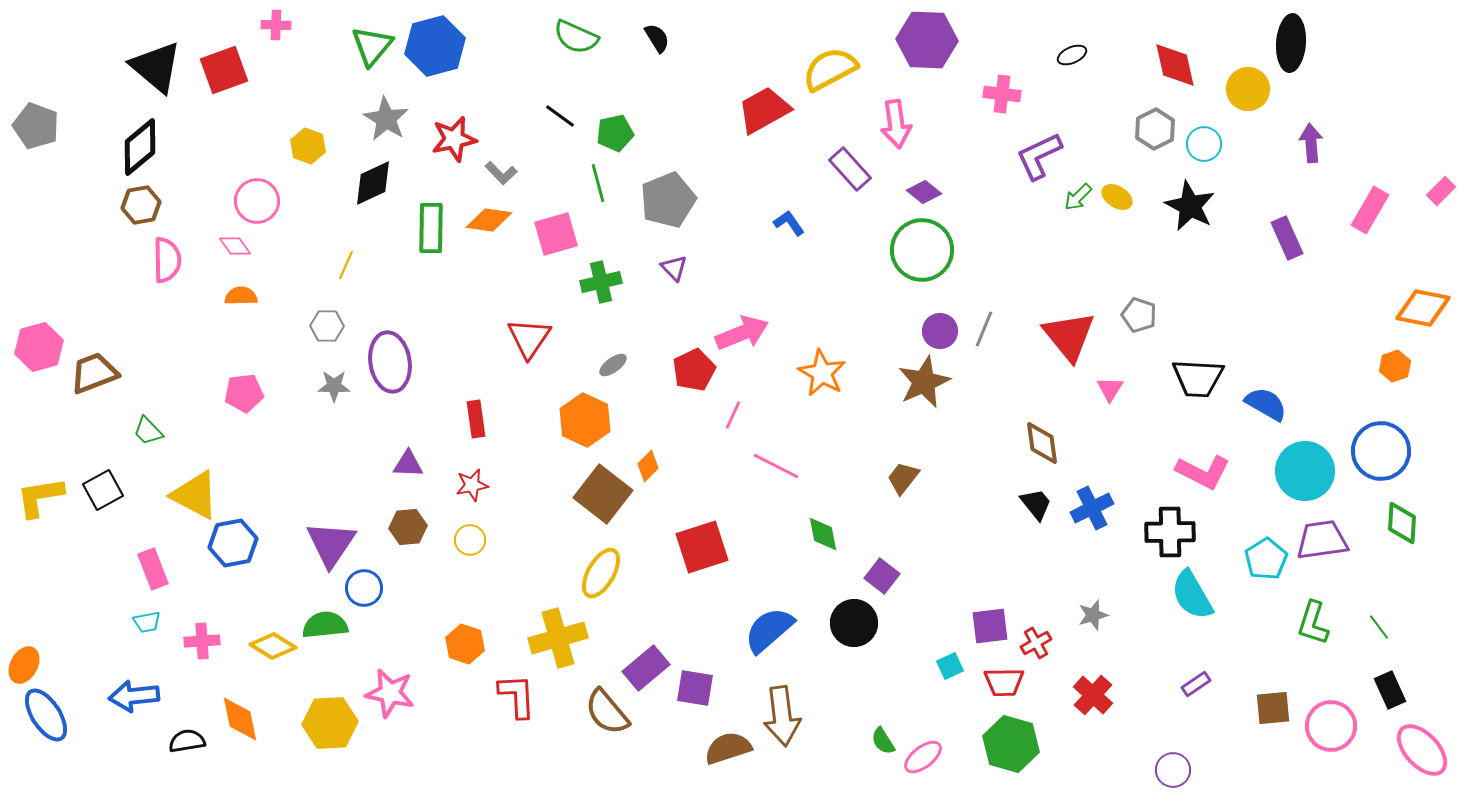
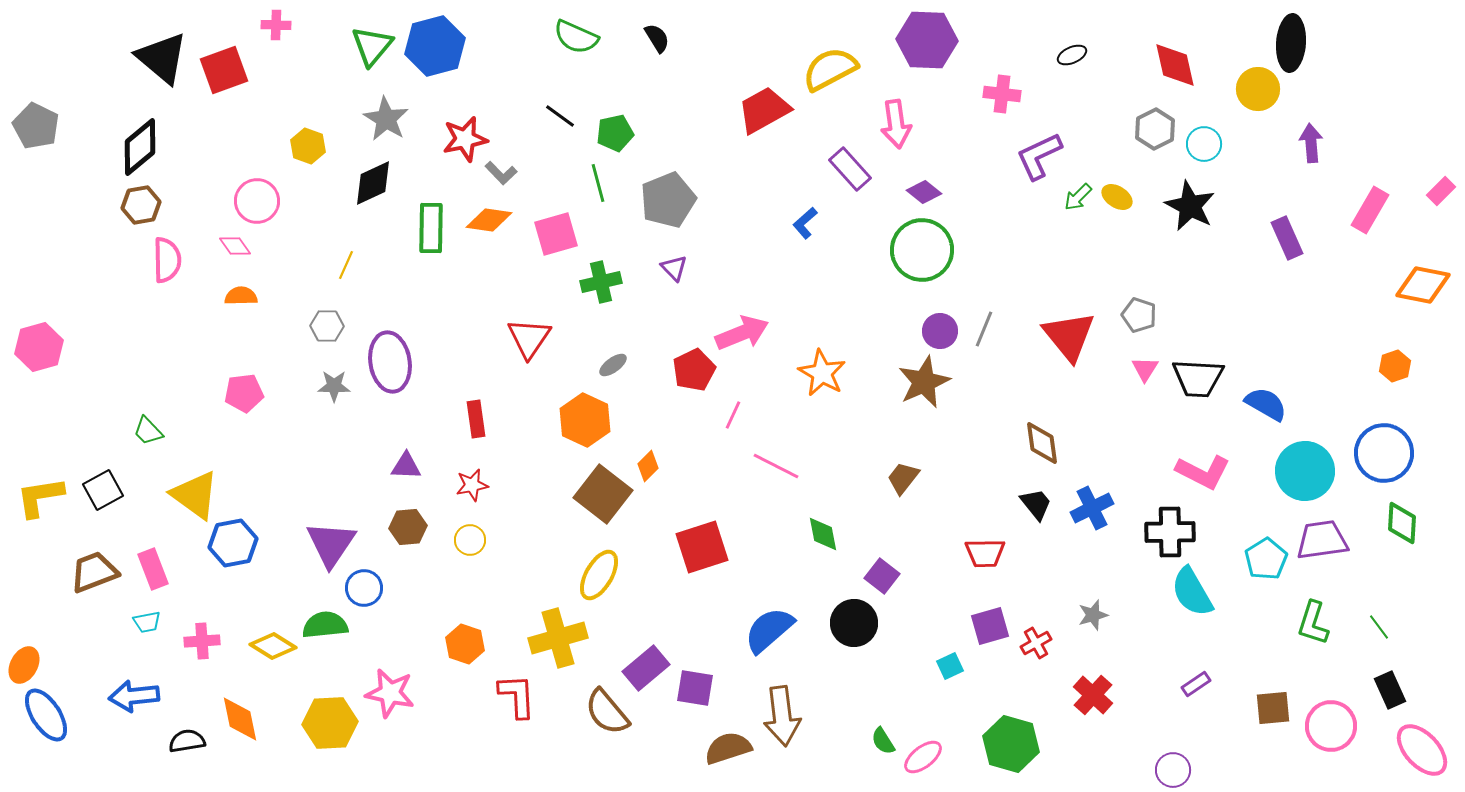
black triangle at (156, 67): moved 6 px right, 9 px up
yellow circle at (1248, 89): moved 10 px right
gray pentagon at (36, 126): rotated 6 degrees clockwise
red star at (454, 139): moved 11 px right
blue L-shape at (789, 223): moved 16 px right; rotated 96 degrees counterclockwise
orange diamond at (1423, 308): moved 23 px up
brown trapezoid at (94, 373): moved 199 px down
pink triangle at (1110, 389): moved 35 px right, 20 px up
blue circle at (1381, 451): moved 3 px right, 2 px down
purple triangle at (408, 464): moved 2 px left, 2 px down
yellow triangle at (195, 495): rotated 8 degrees clockwise
yellow ellipse at (601, 573): moved 2 px left, 2 px down
cyan semicircle at (1192, 595): moved 3 px up
purple square at (990, 626): rotated 9 degrees counterclockwise
red trapezoid at (1004, 682): moved 19 px left, 129 px up
